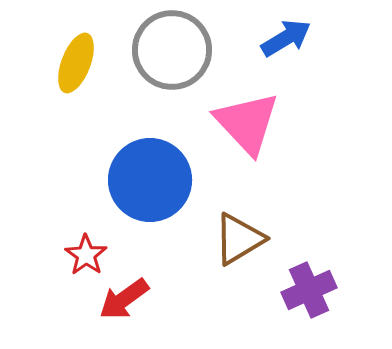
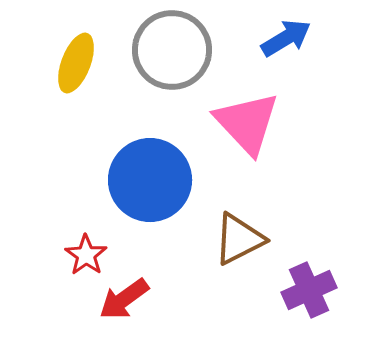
brown triangle: rotated 4 degrees clockwise
